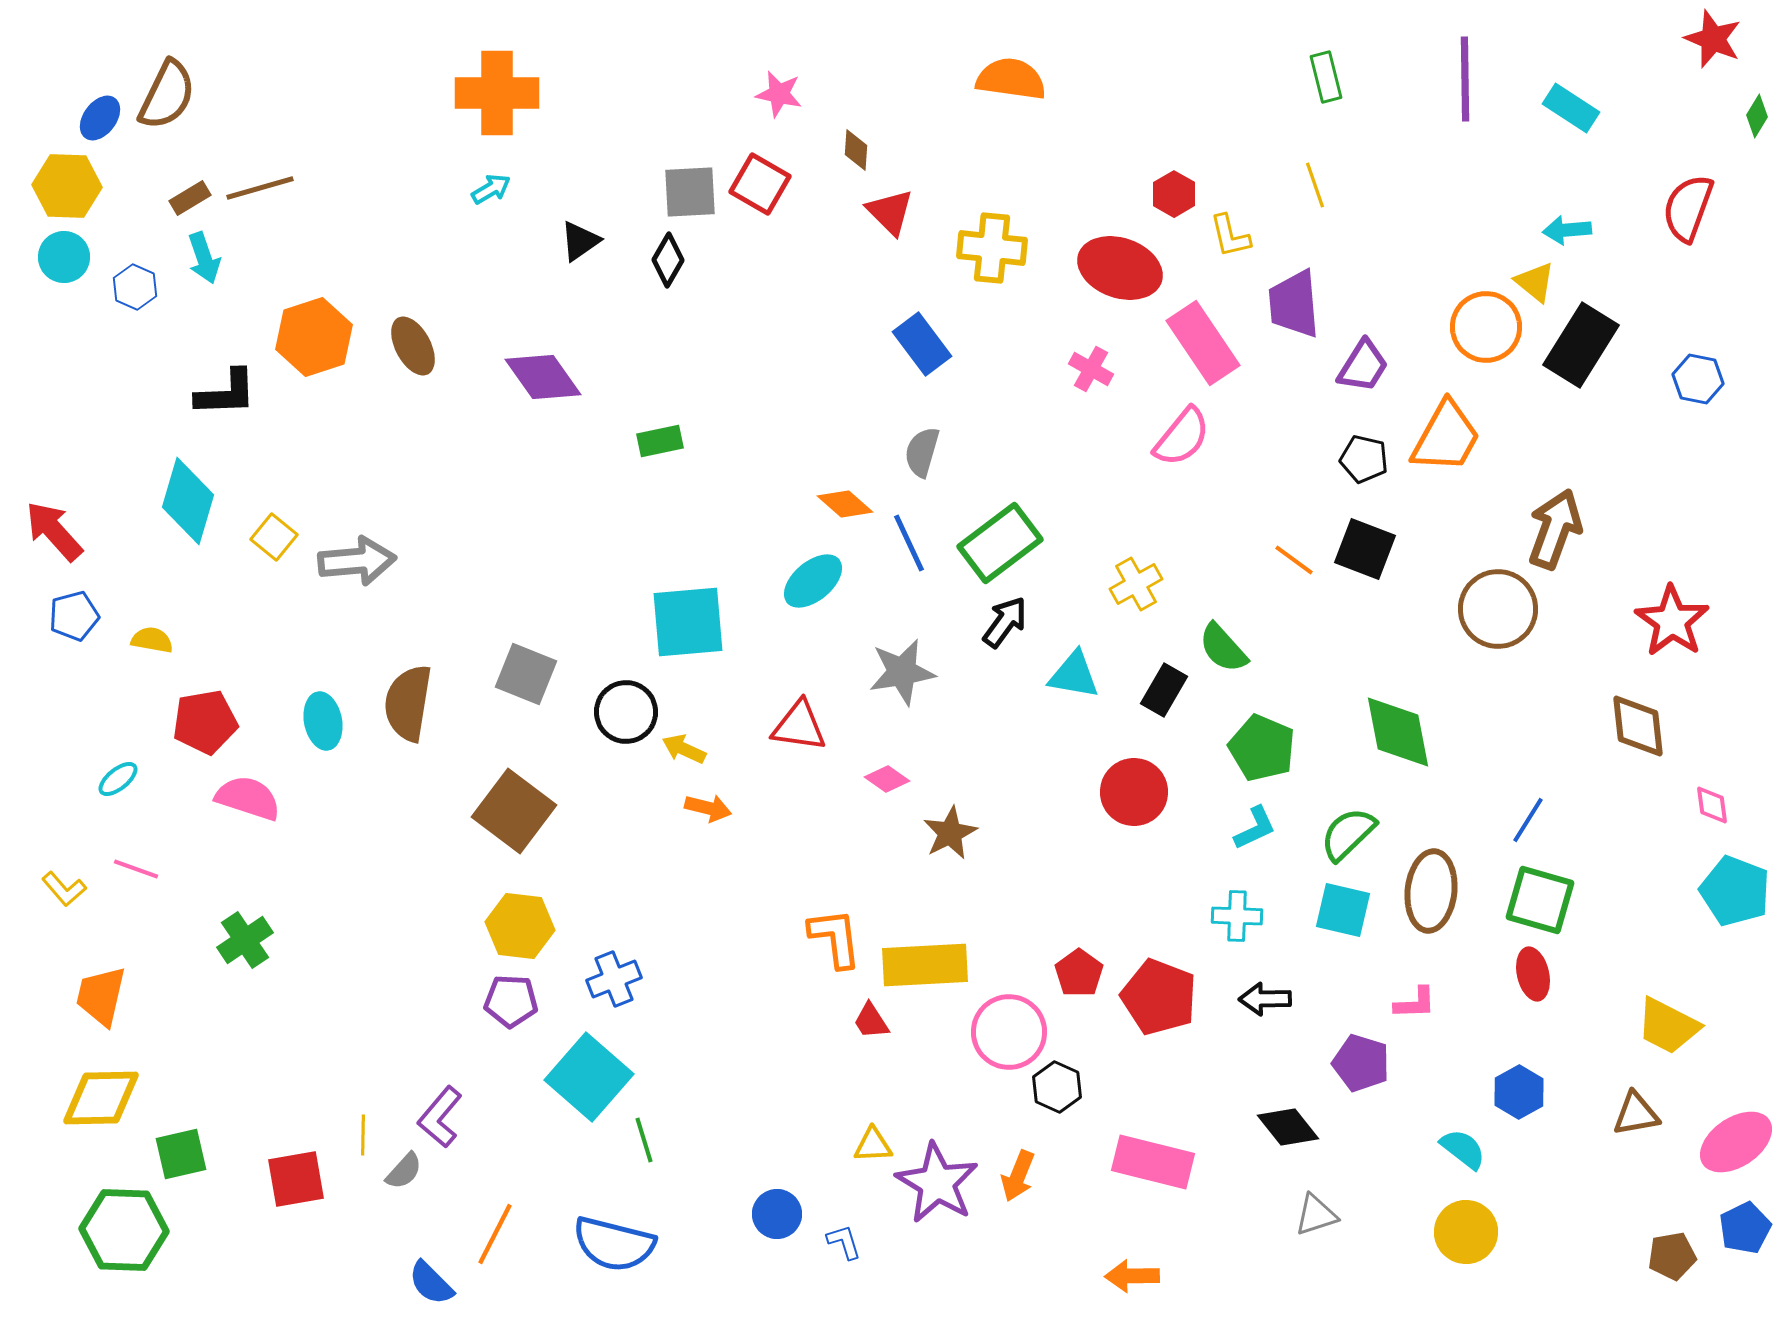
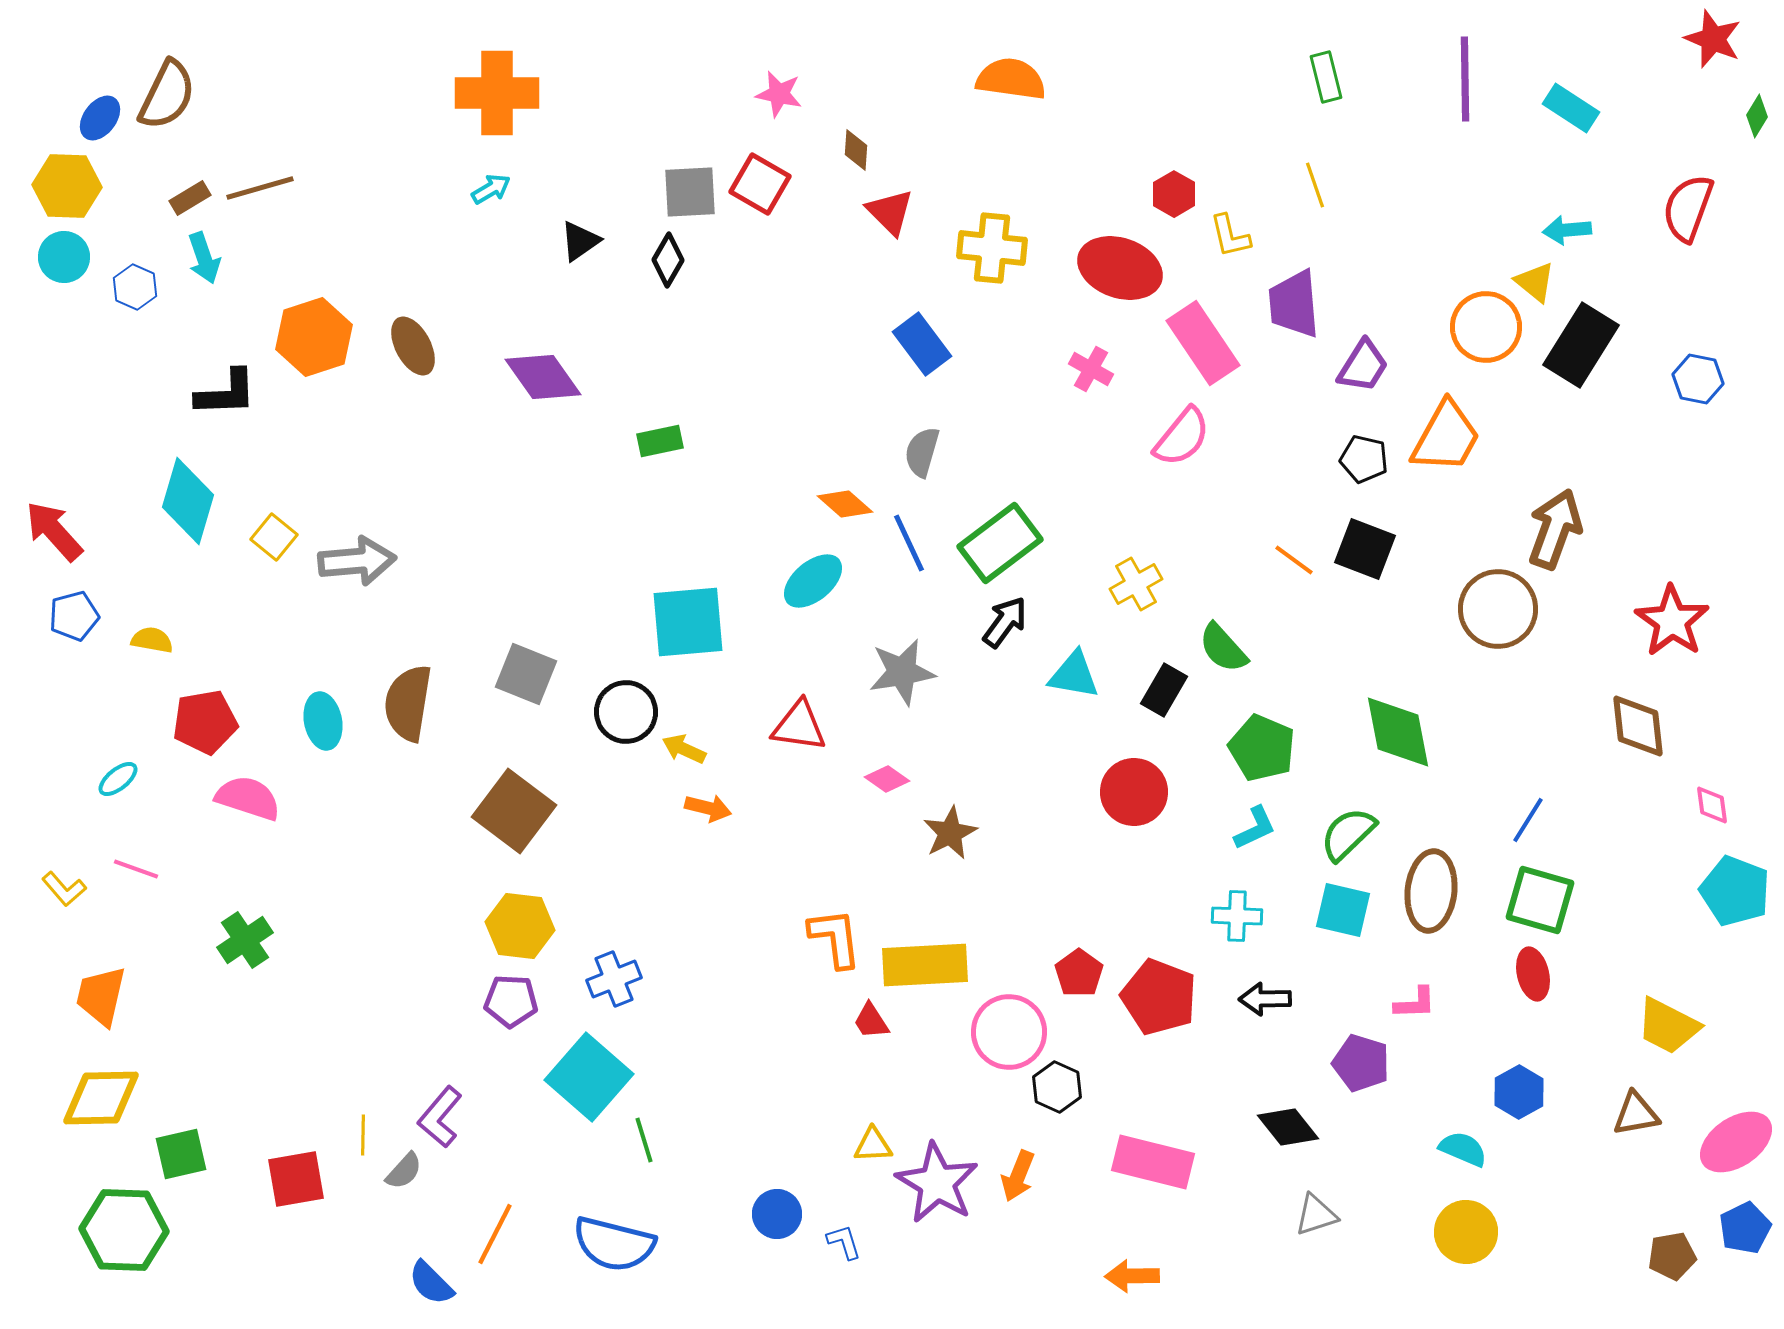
cyan semicircle at (1463, 1149): rotated 15 degrees counterclockwise
